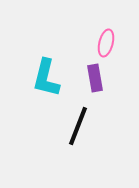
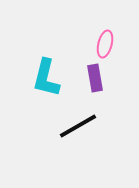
pink ellipse: moved 1 px left, 1 px down
black line: rotated 39 degrees clockwise
